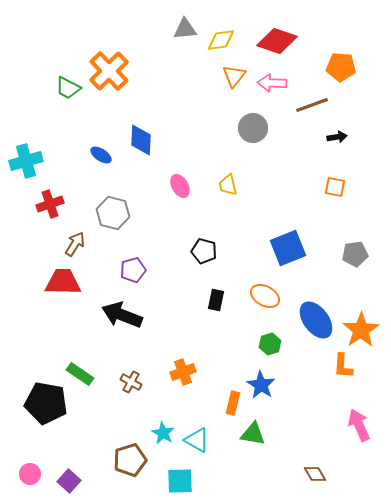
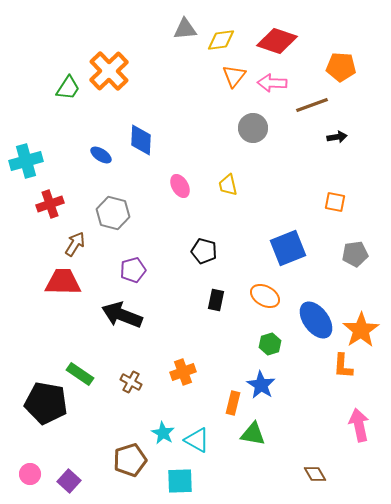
green trapezoid at (68, 88): rotated 84 degrees counterclockwise
orange square at (335, 187): moved 15 px down
pink arrow at (359, 425): rotated 12 degrees clockwise
